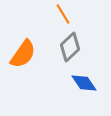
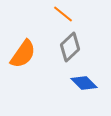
orange line: rotated 20 degrees counterclockwise
blue diamond: rotated 12 degrees counterclockwise
